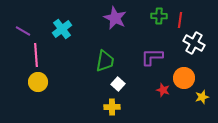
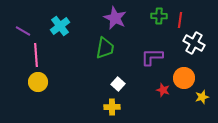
cyan cross: moved 2 px left, 3 px up
green trapezoid: moved 13 px up
